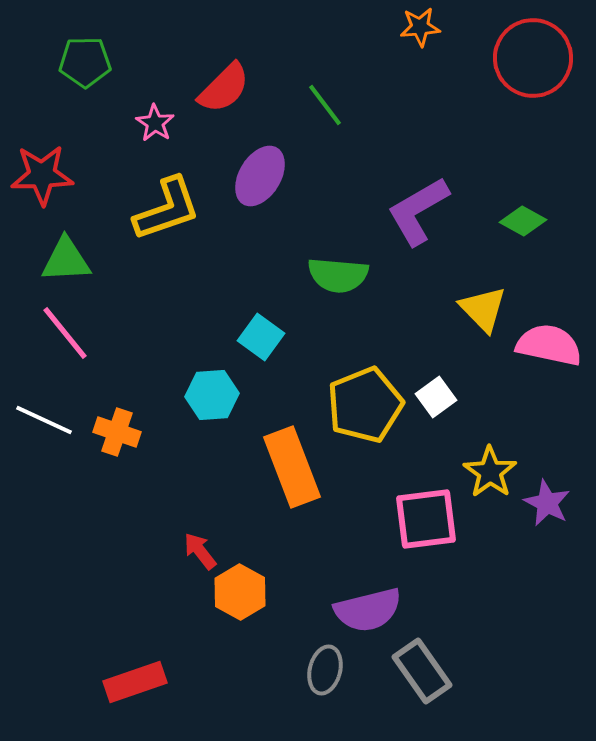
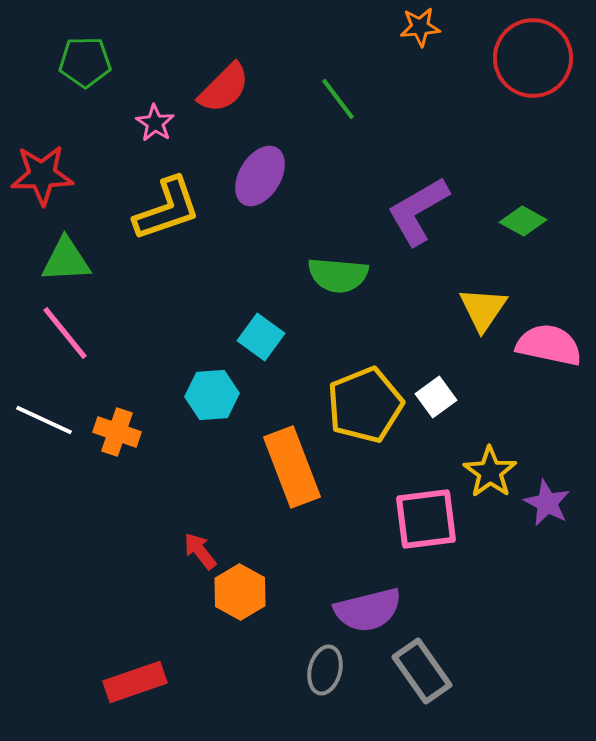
green line: moved 13 px right, 6 px up
yellow triangle: rotated 18 degrees clockwise
